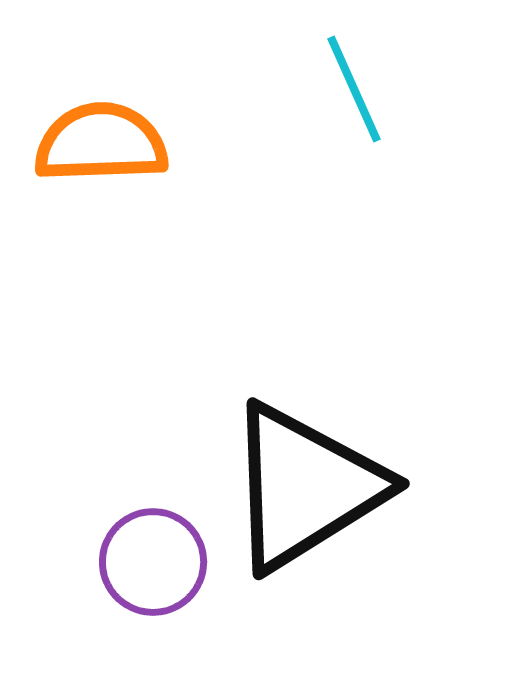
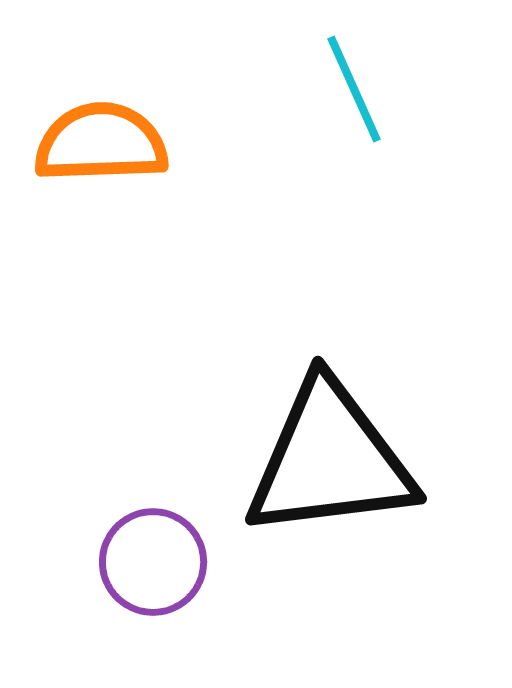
black triangle: moved 25 px right, 27 px up; rotated 25 degrees clockwise
